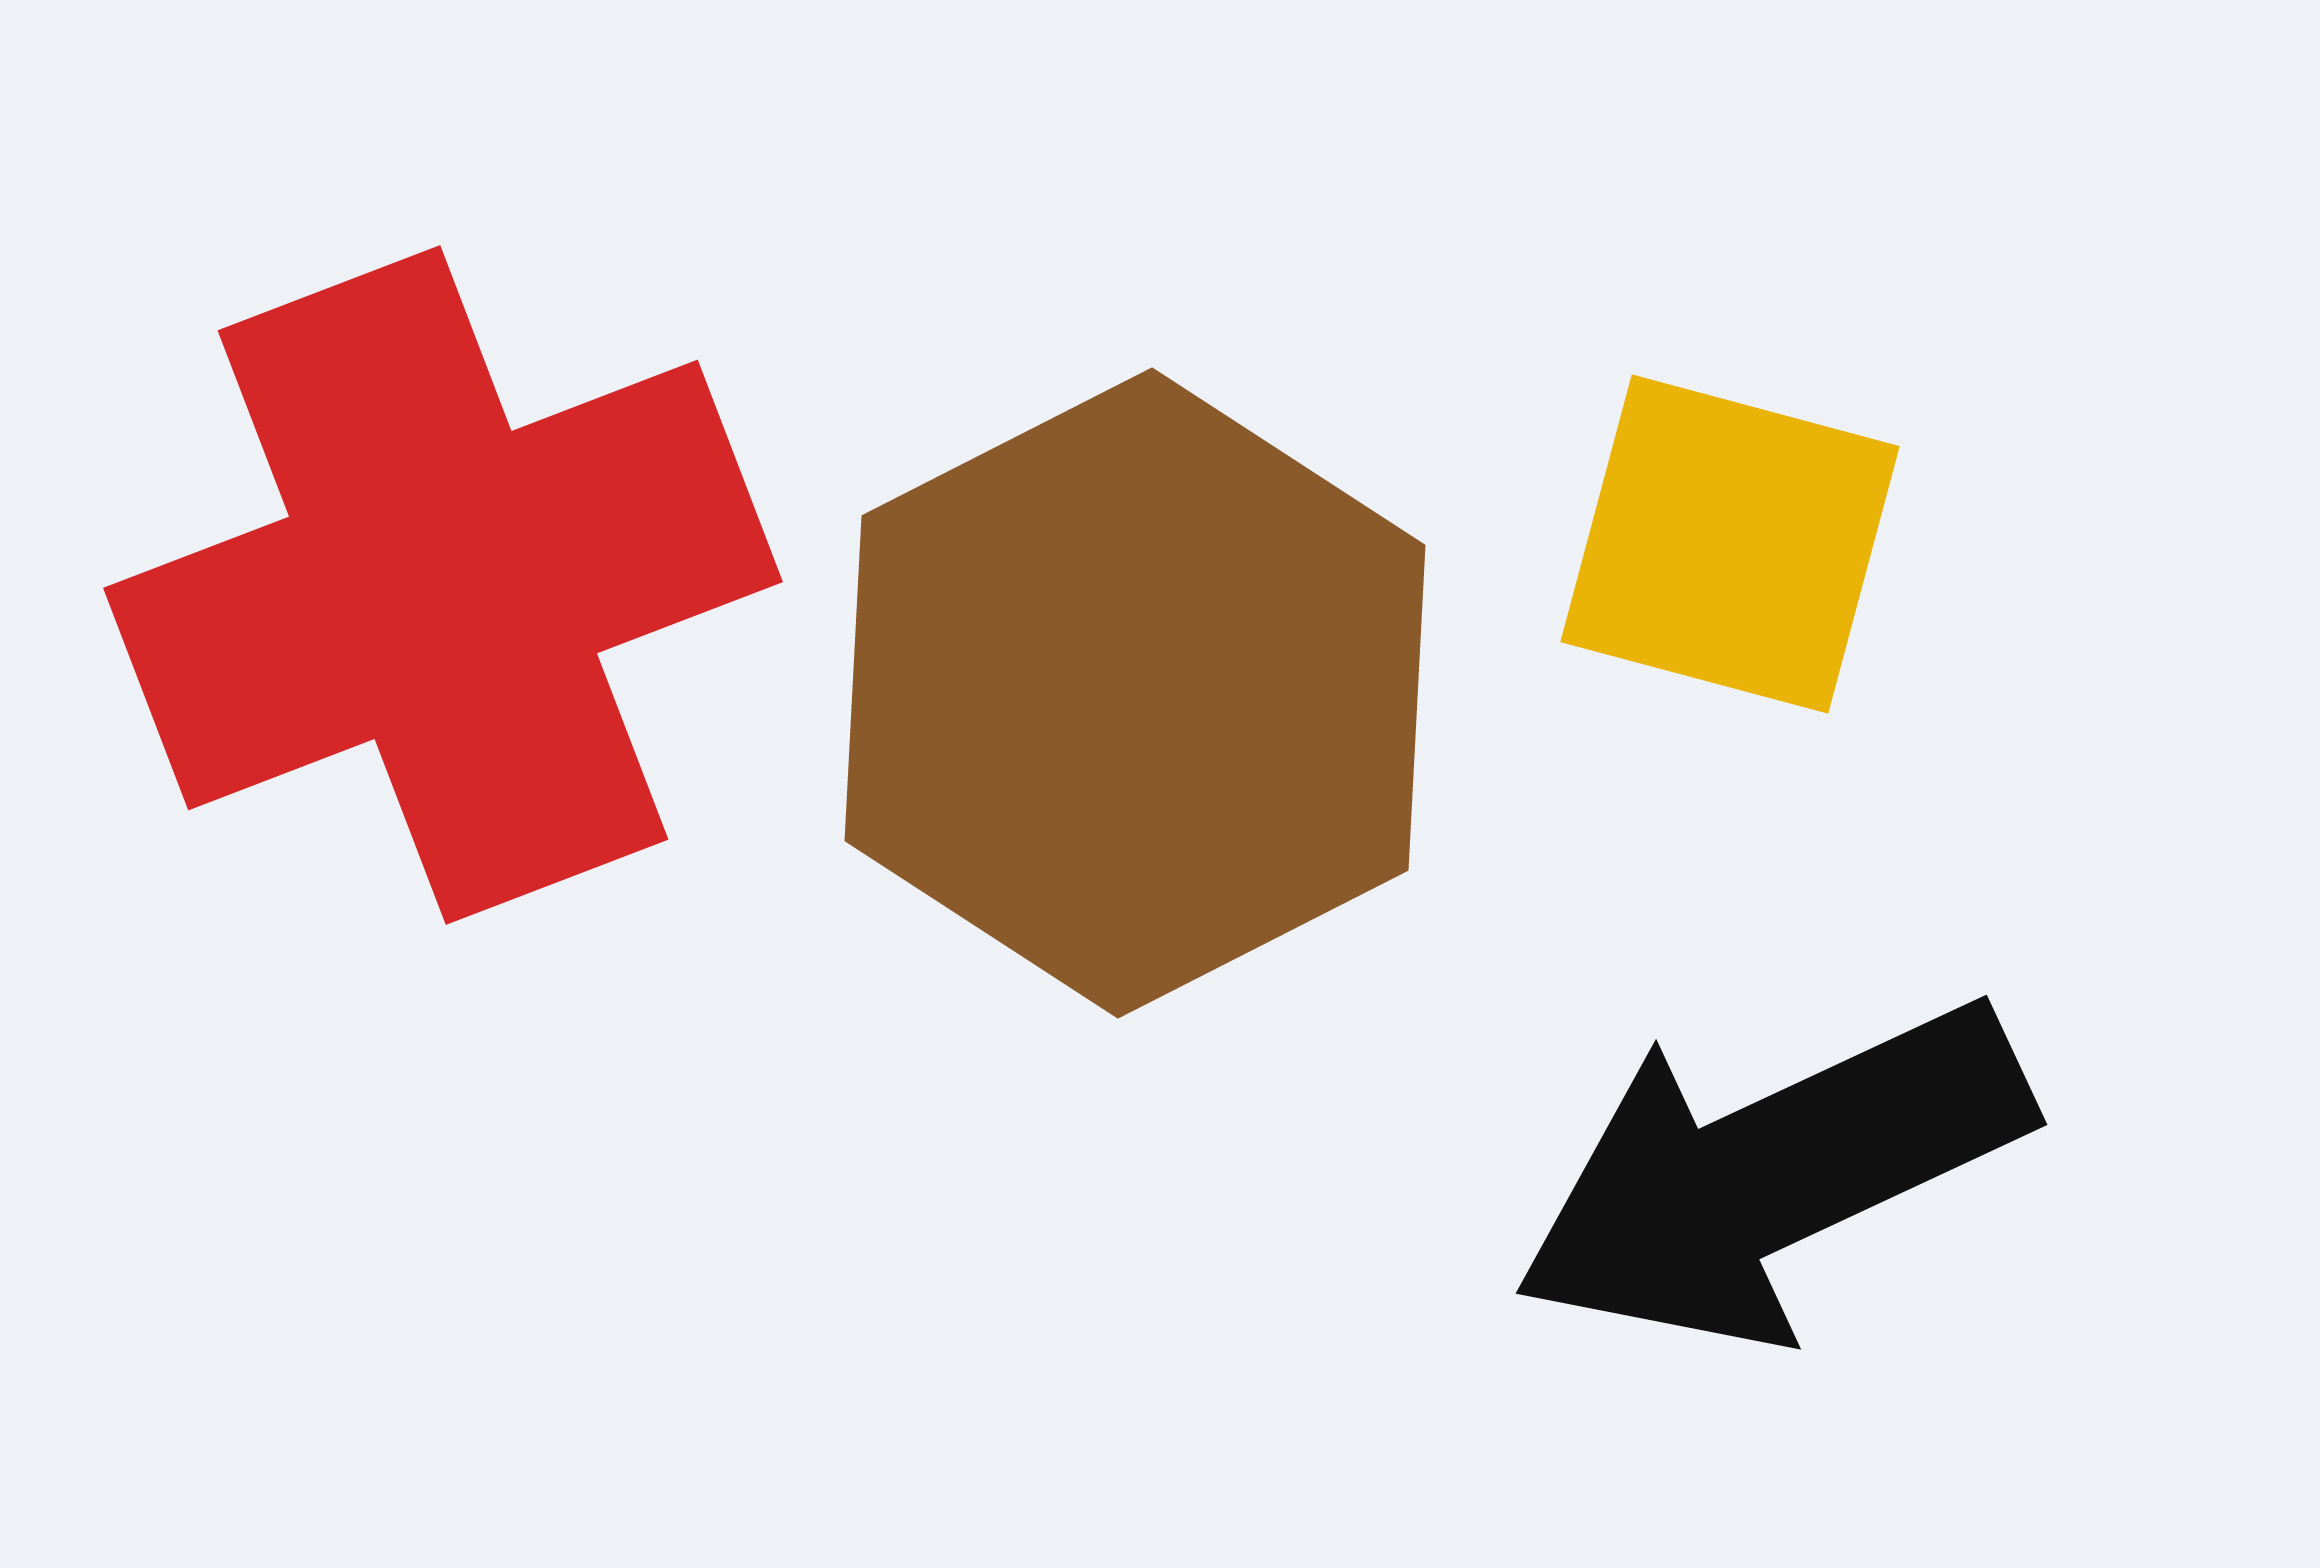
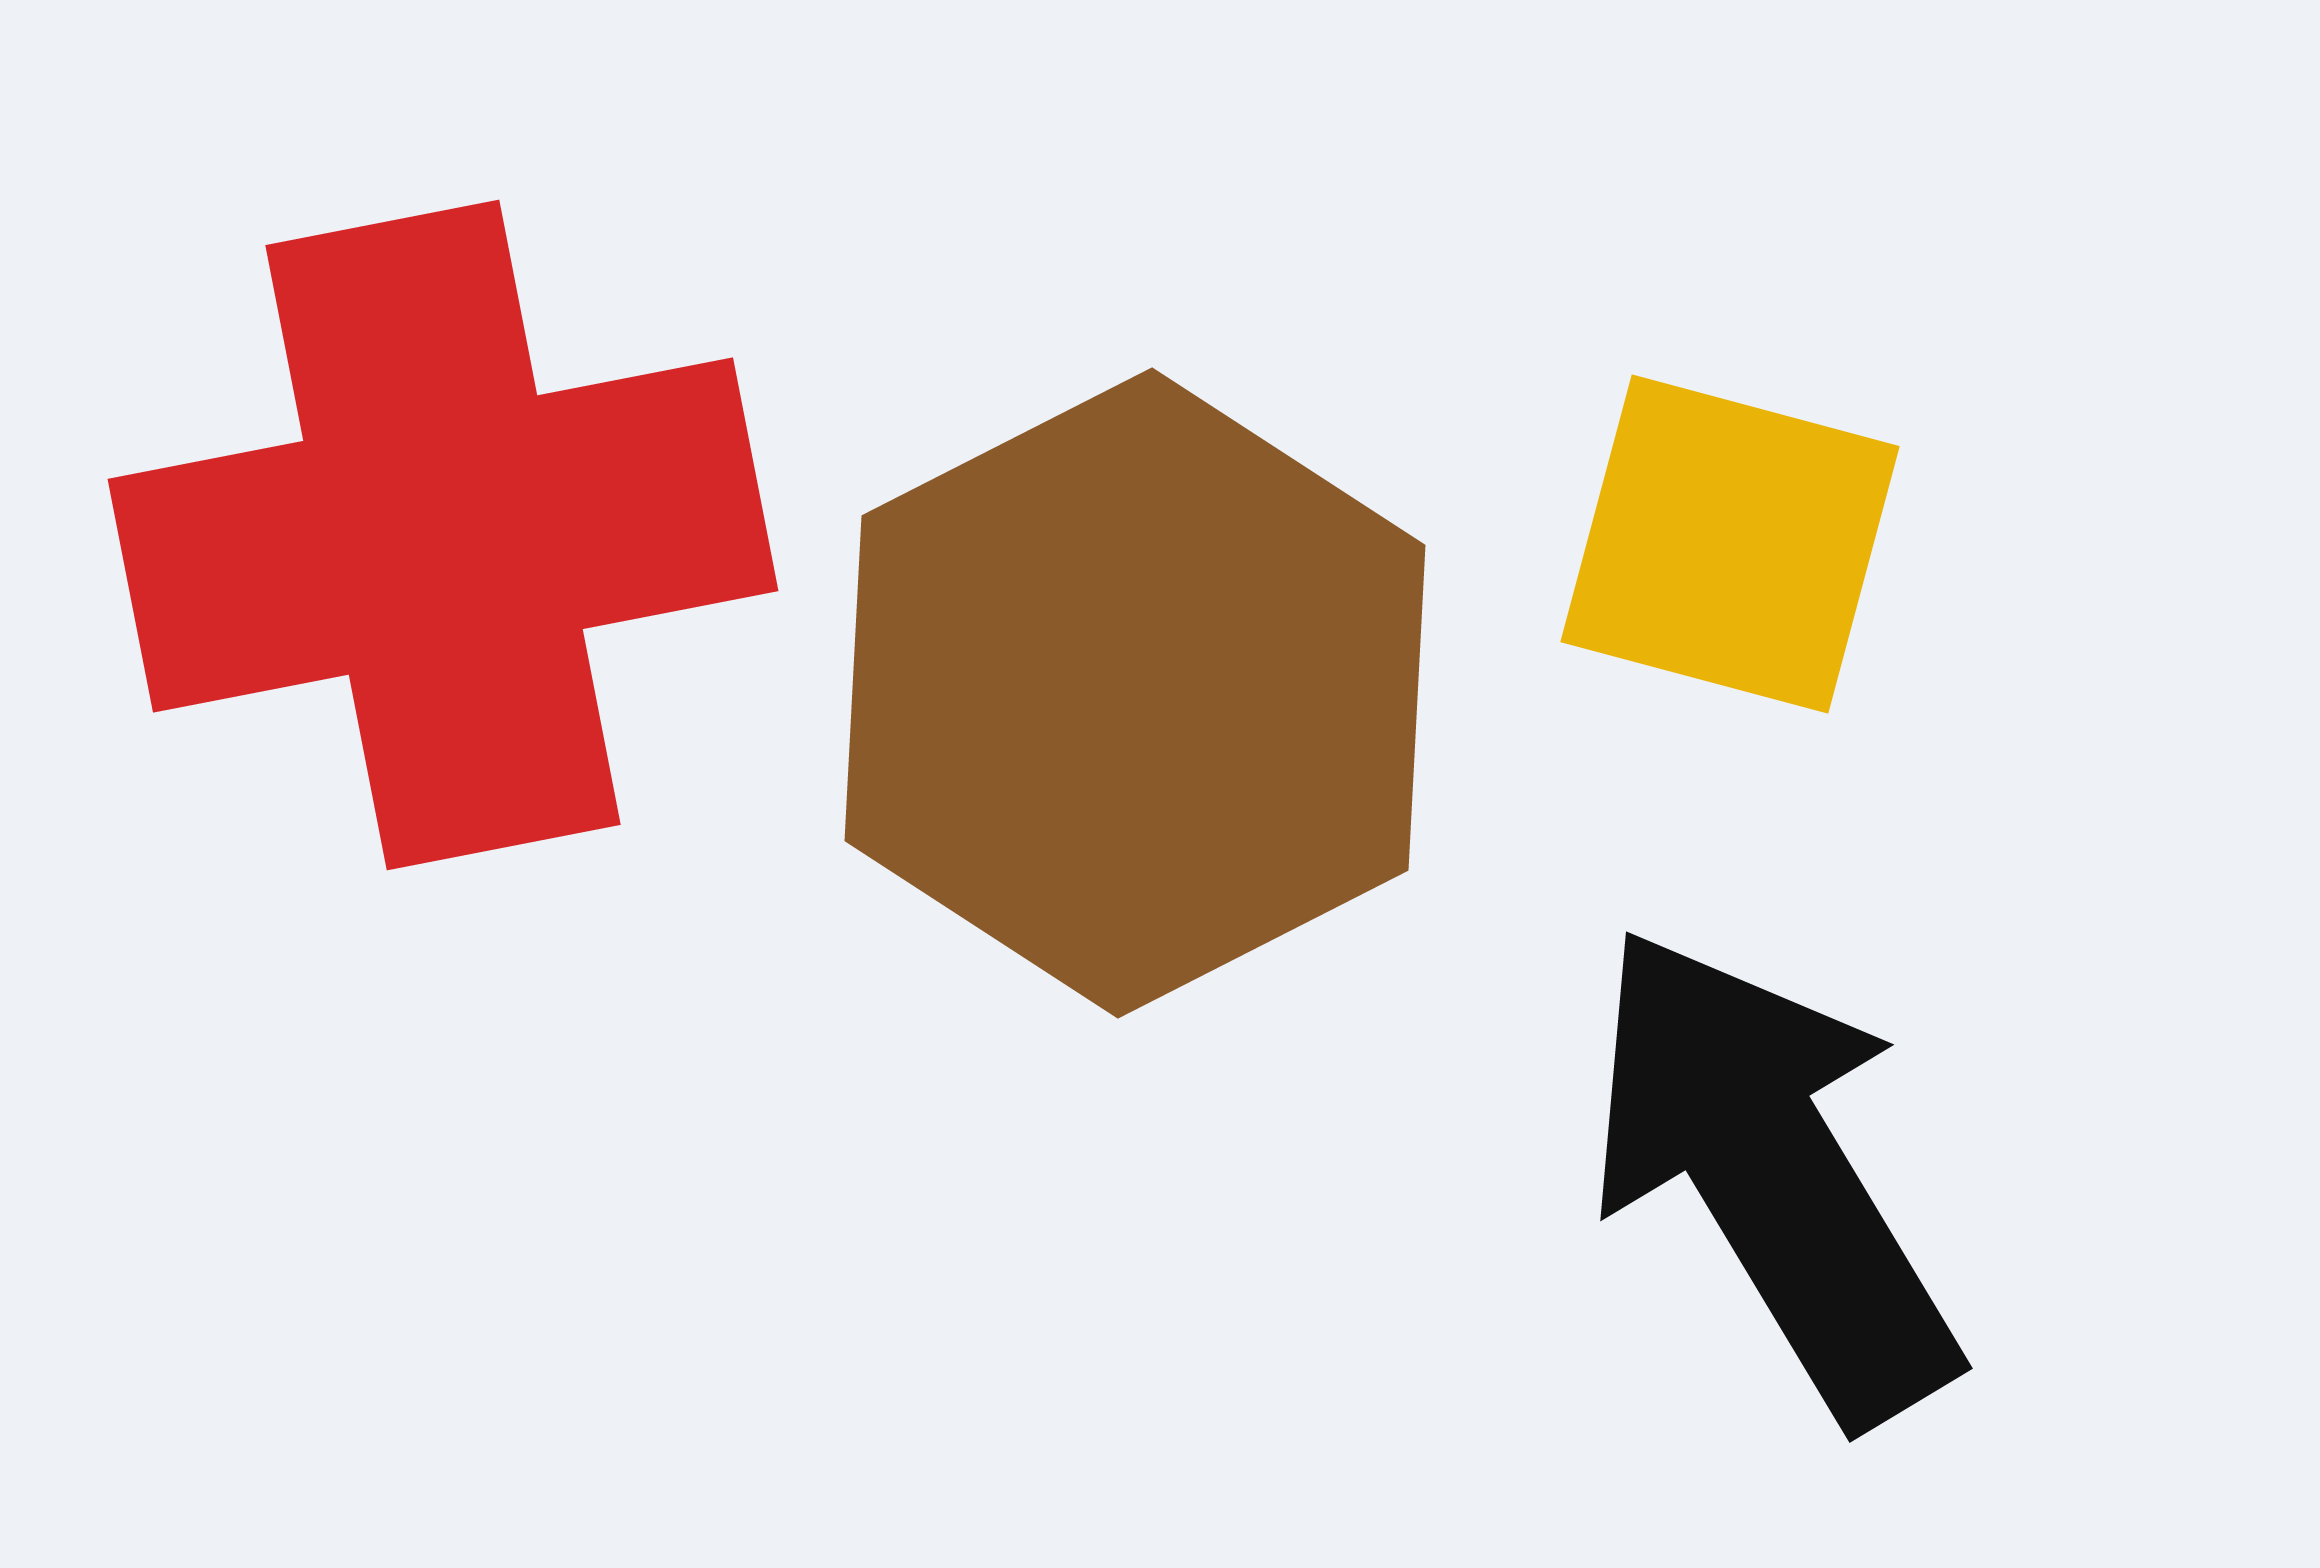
red cross: moved 50 px up; rotated 10 degrees clockwise
black arrow: rotated 84 degrees clockwise
